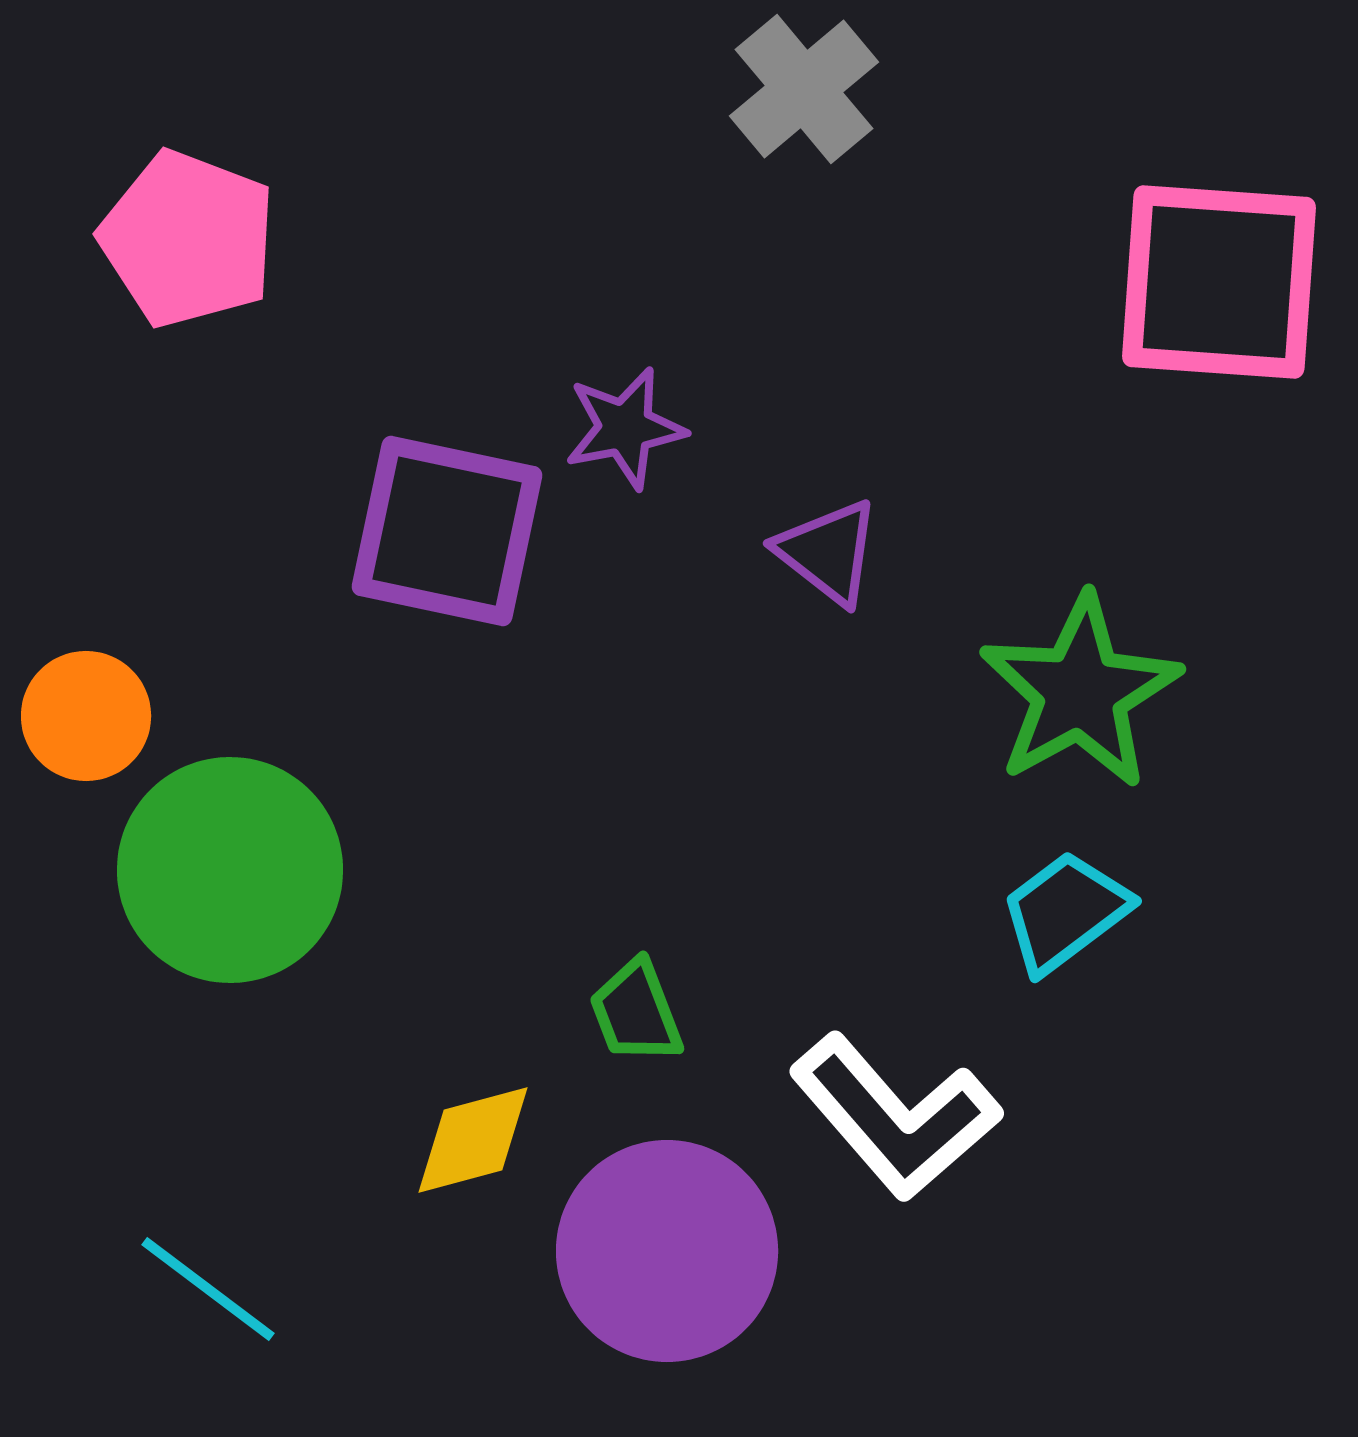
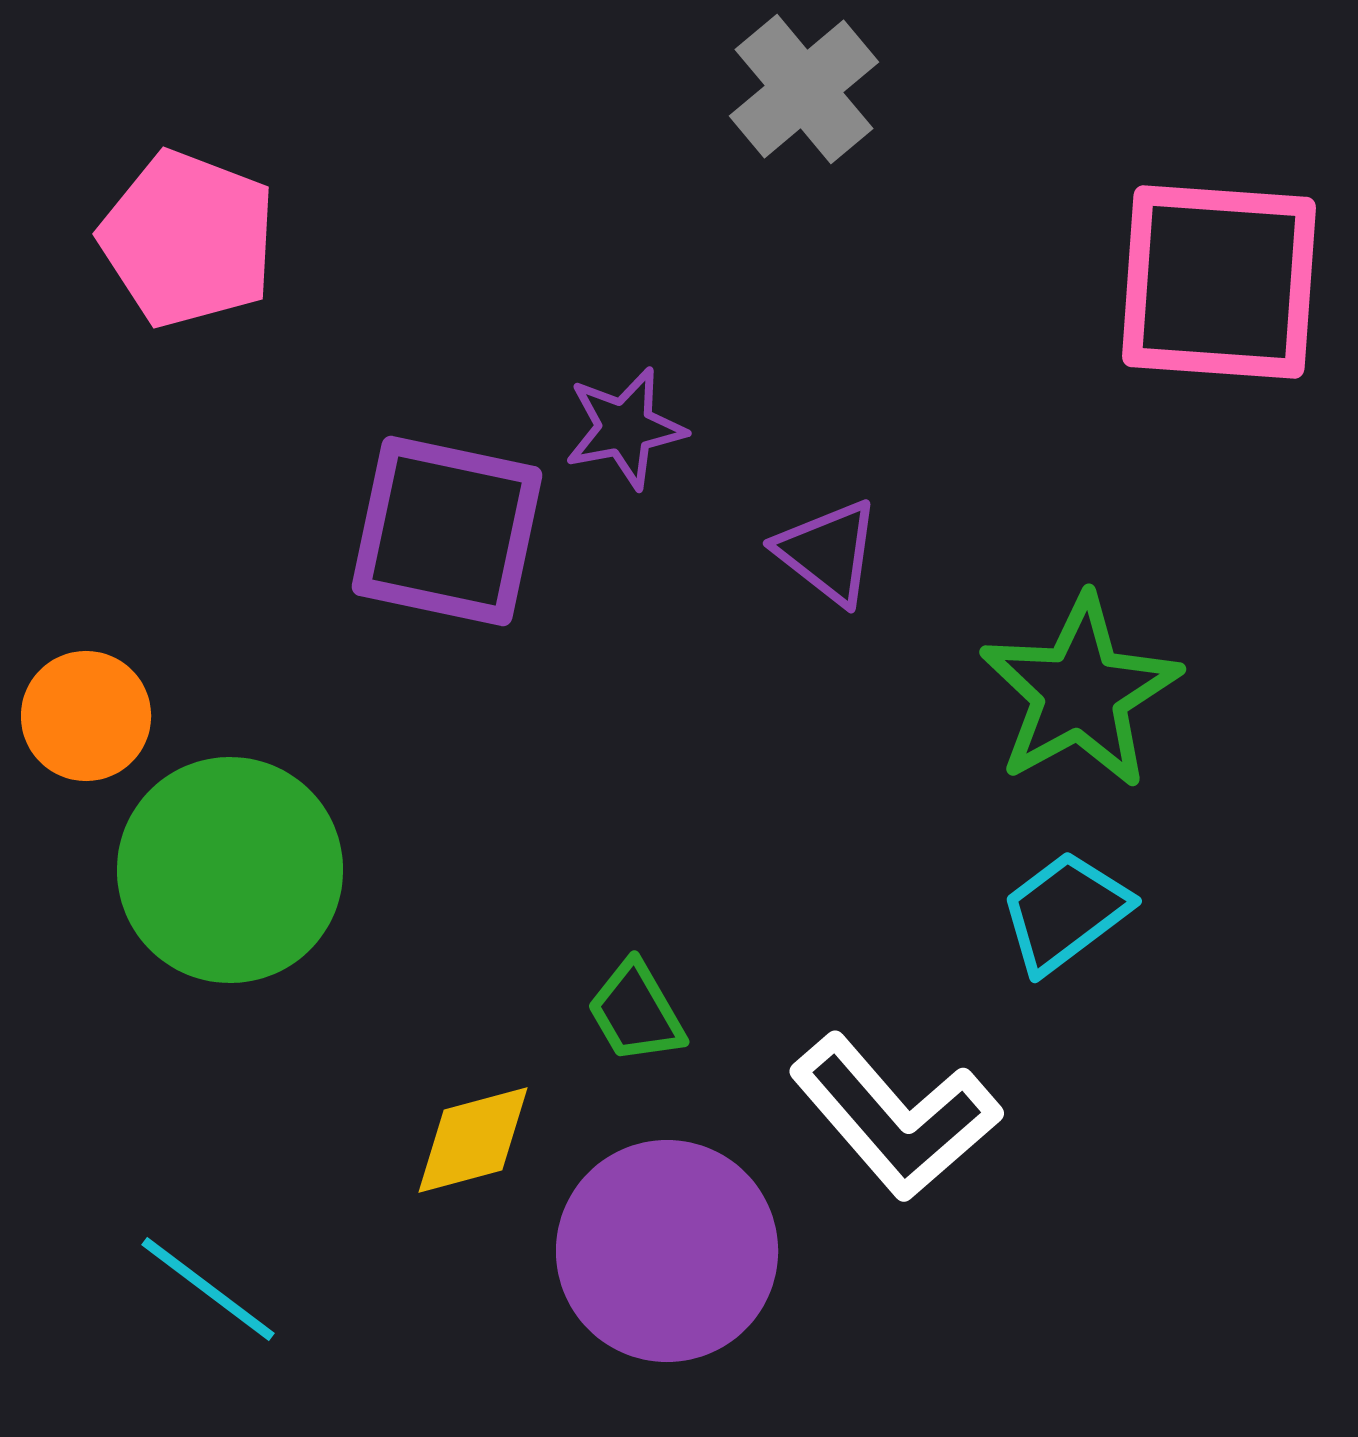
green trapezoid: rotated 9 degrees counterclockwise
